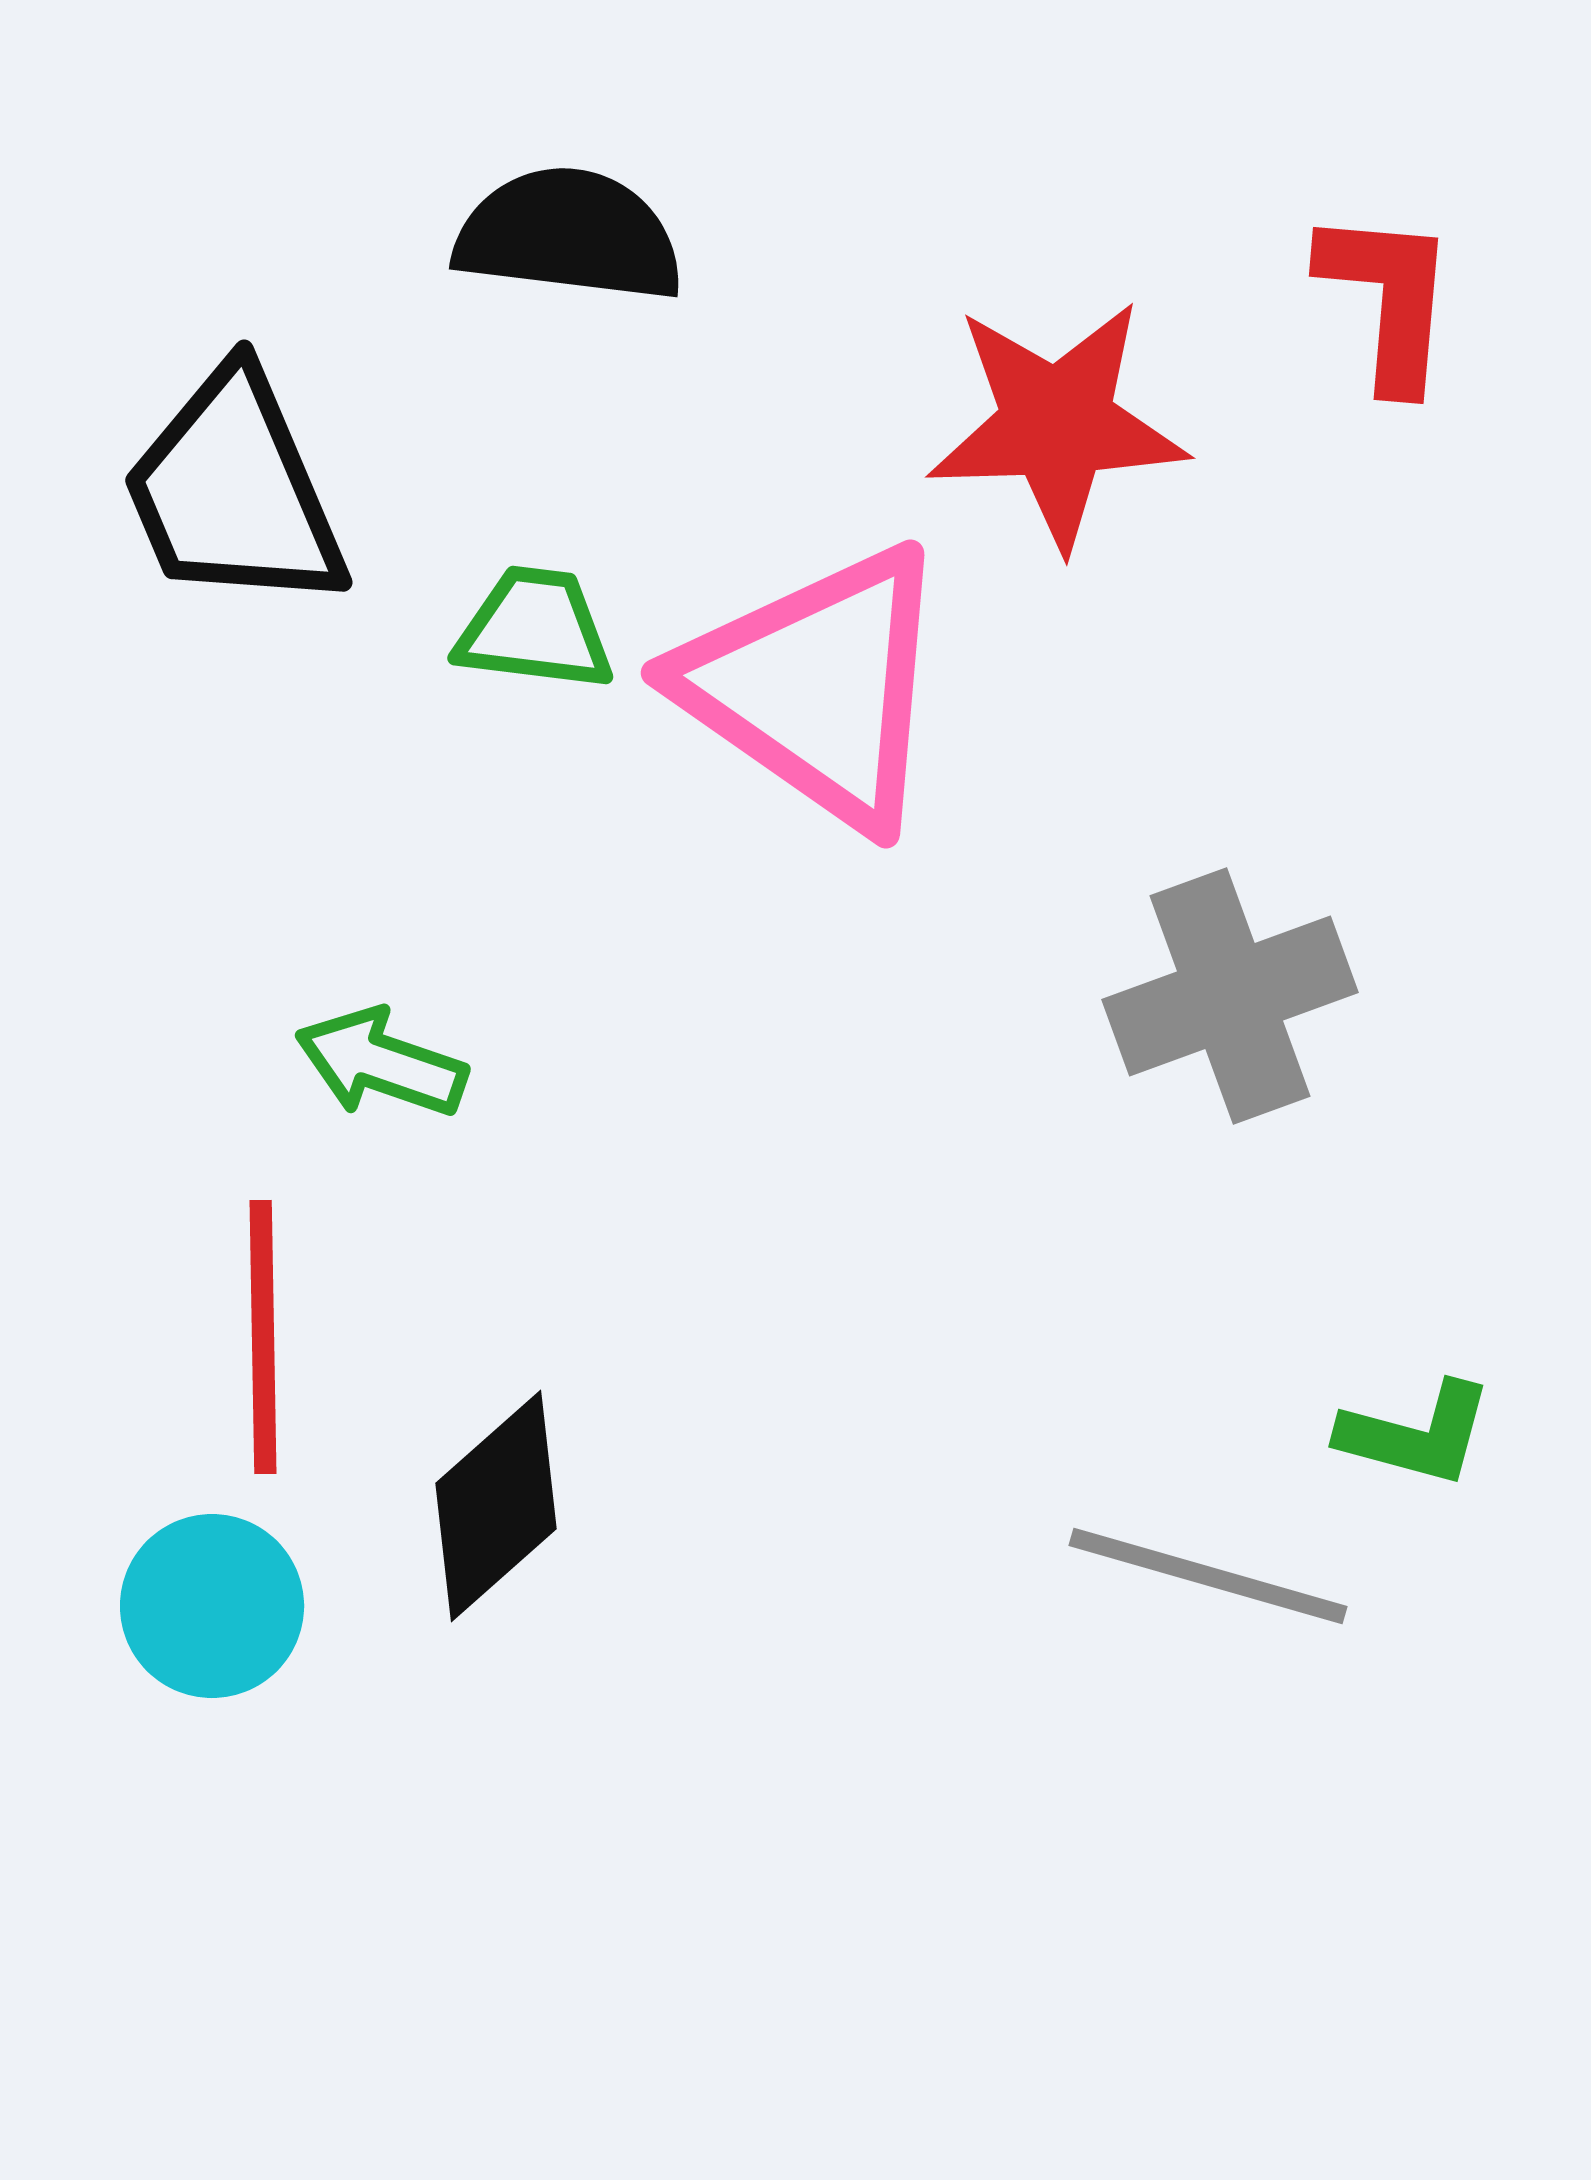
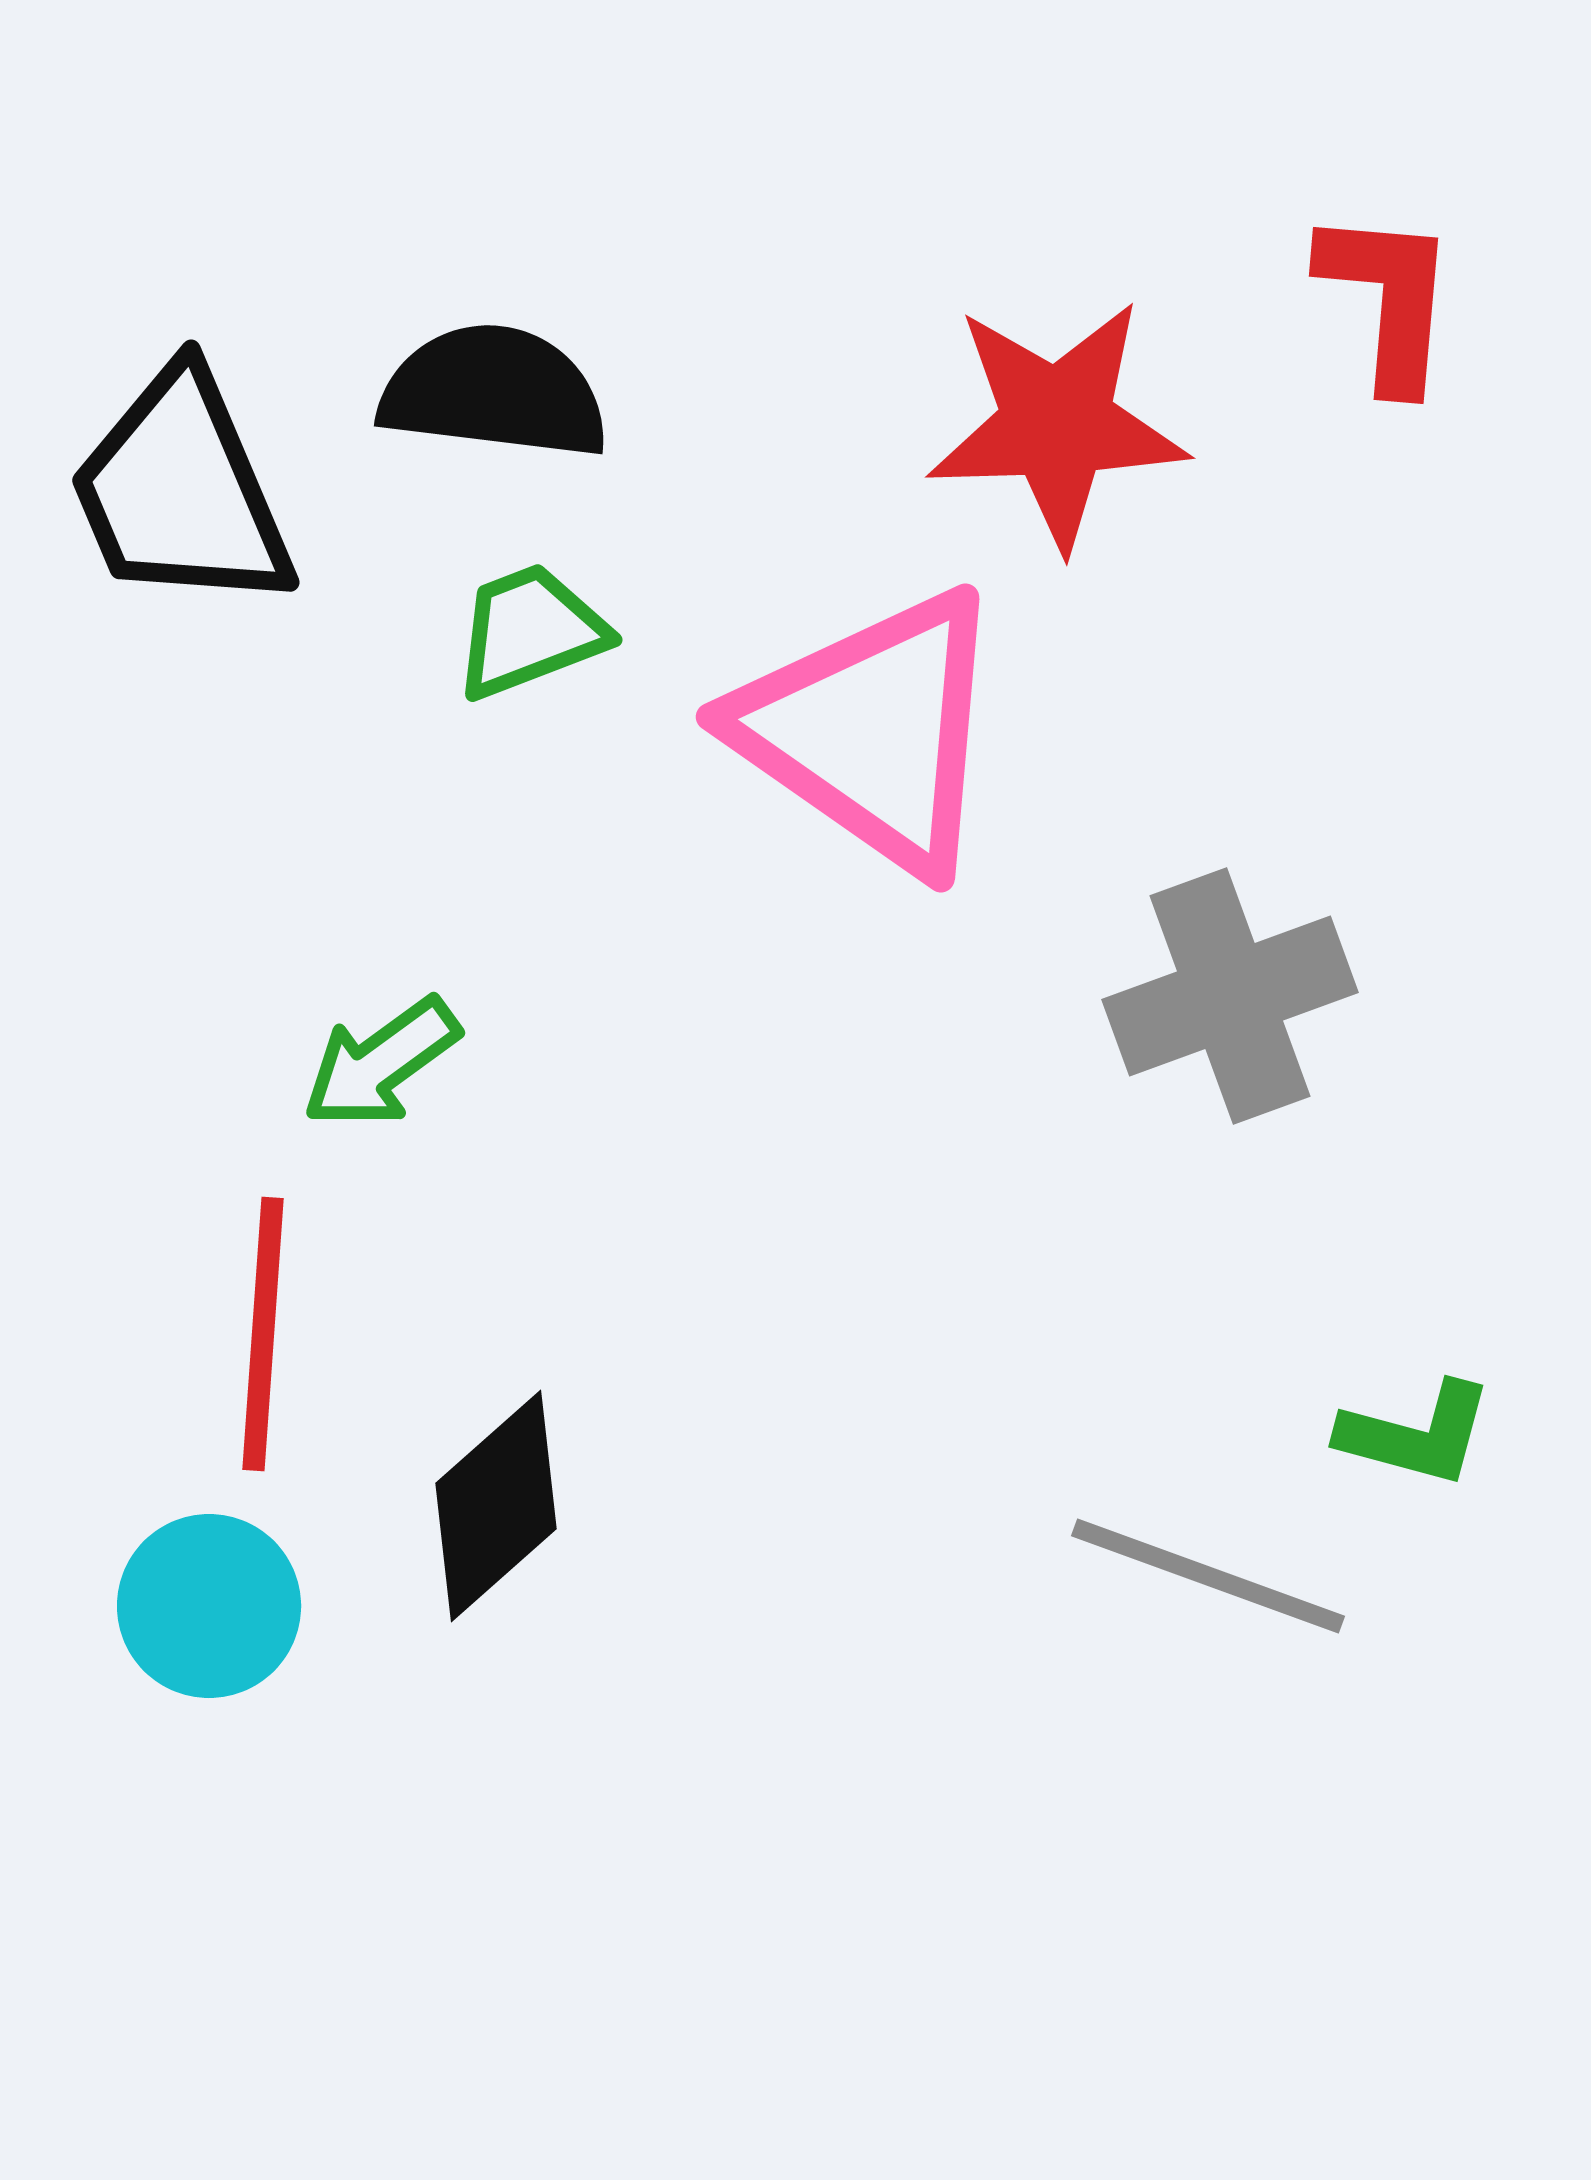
black semicircle: moved 75 px left, 157 px down
black trapezoid: moved 53 px left
green trapezoid: moved 5 px left, 2 px down; rotated 28 degrees counterclockwise
pink triangle: moved 55 px right, 44 px down
green arrow: rotated 55 degrees counterclockwise
red line: moved 3 px up; rotated 5 degrees clockwise
gray line: rotated 4 degrees clockwise
cyan circle: moved 3 px left
